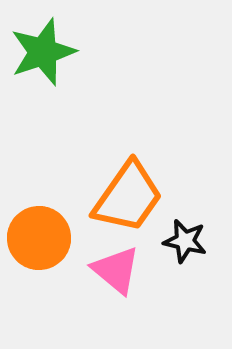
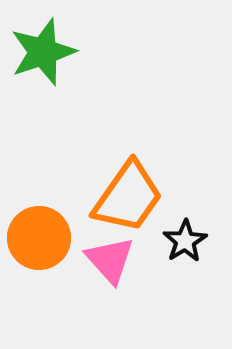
black star: rotated 27 degrees clockwise
pink triangle: moved 6 px left, 10 px up; rotated 8 degrees clockwise
